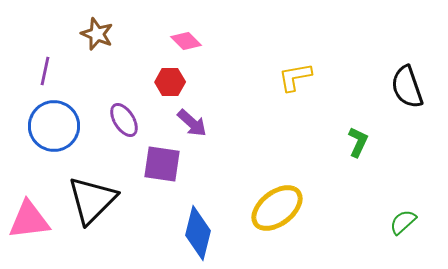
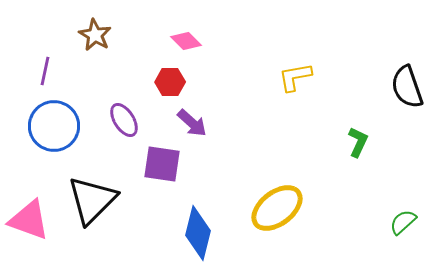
brown star: moved 2 px left, 1 px down; rotated 8 degrees clockwise
pink triangle: rotated 27 degrees clockwise
